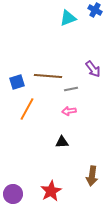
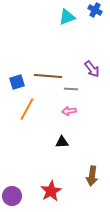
cyan triangle: moved 1 px left, 1 px up
purple arrow: moved 1 px left
gray line: rotated 16 degrees clockwise
purple circle: moved 1 px left, 2 px down
